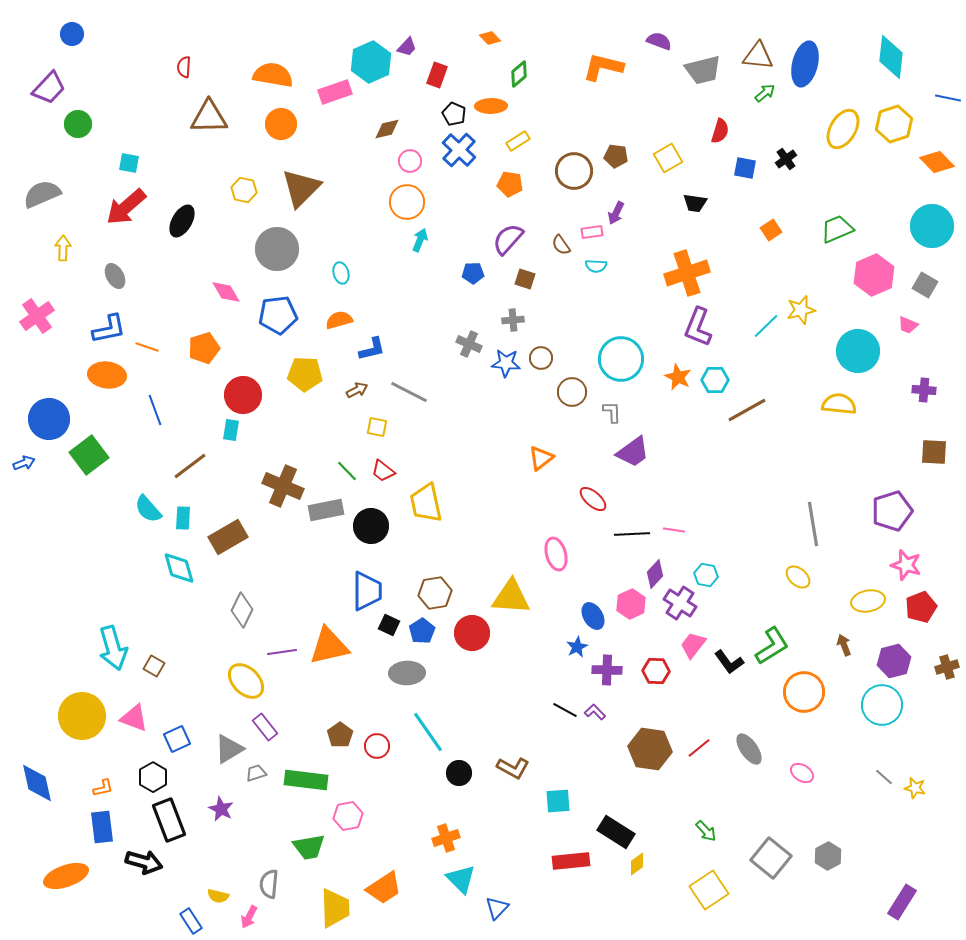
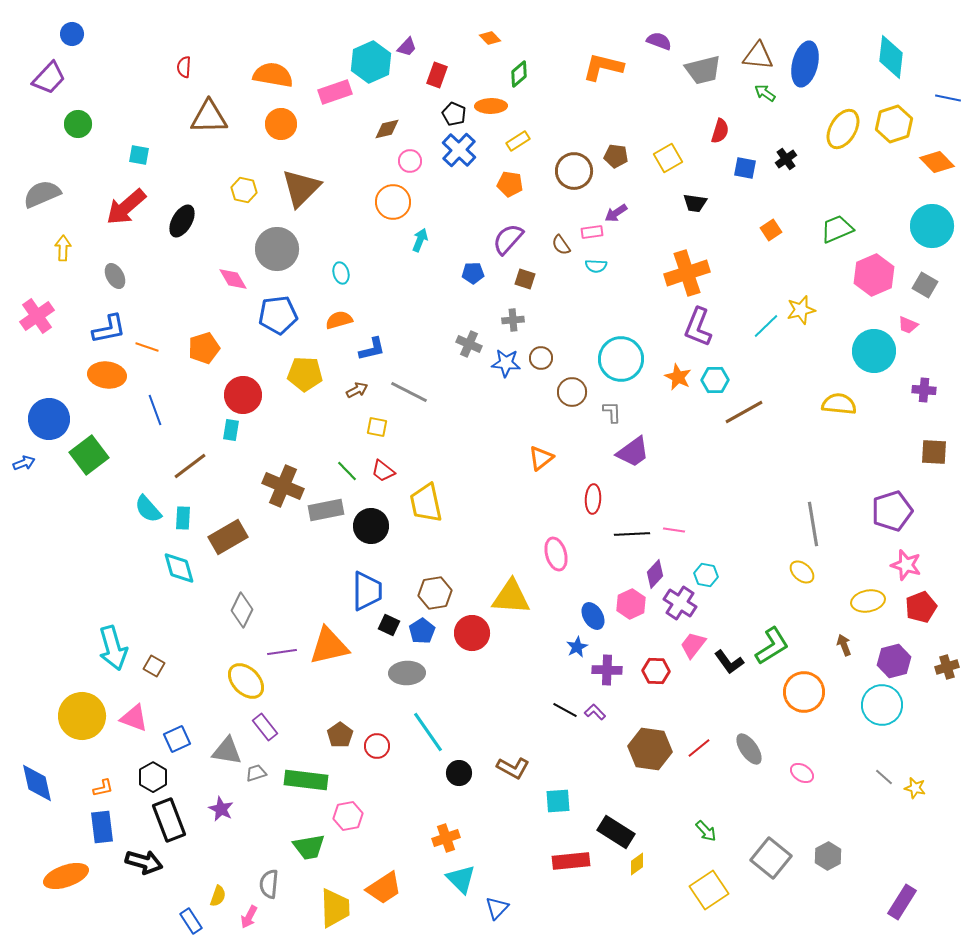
purple trapezoid at (49, 88): moved 10 px up
green arrow at (765, 93): rotated 105 degrees counterclockwise
cyan square at (129, 163): moved 10 px right, 8 px up
orange circle at (407, 202): moved 14 px left
purple arrow at (616, 213): rotated 30 degrees clockwise
pink diamond at (226, 292): moved 7 px right, 13 px up
cyan circle at (858, 351): moved 16 px right
brown line at (747, 410): moved 3 px left, 2 px down
red ellipse at (593, 499): rotated 52 degrees clockwise
yellow ellipse at (798, 577): moved 4 px right, 5 px up
gray triangle at (229, 749): moved 2 px left, 2 px down; rotated 40 degrees clockwise
yellow semicircle at (218, 896): rotated 85 degrees counterclockwise
